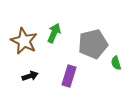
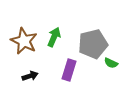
green arrow: moved 4 px down
green semicircle: moved 5 px left; rotated 48 degrees counterclockwise
purple rectangle: moved 6 px up
